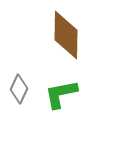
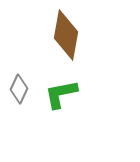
brown diamond: rotated 9 degrees clockwise
